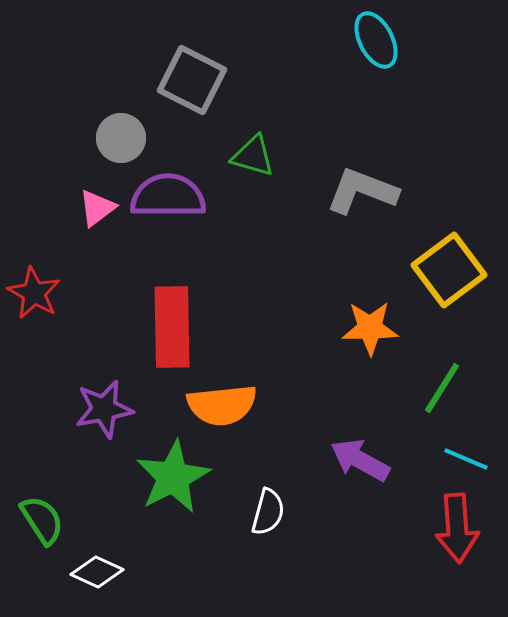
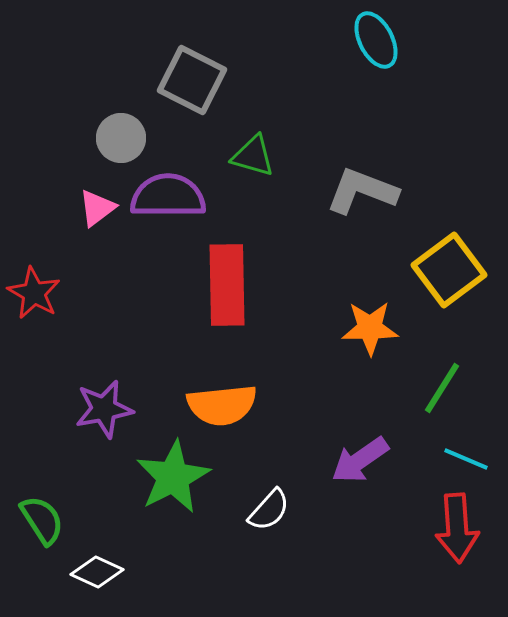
red rectangle: moved 55 px right, 42 px up
purple arrow: rotated 64 degrees counterclockwise
white semicircle: moved 1 px right, 2 px up; rotated 27 degrees clockwise
